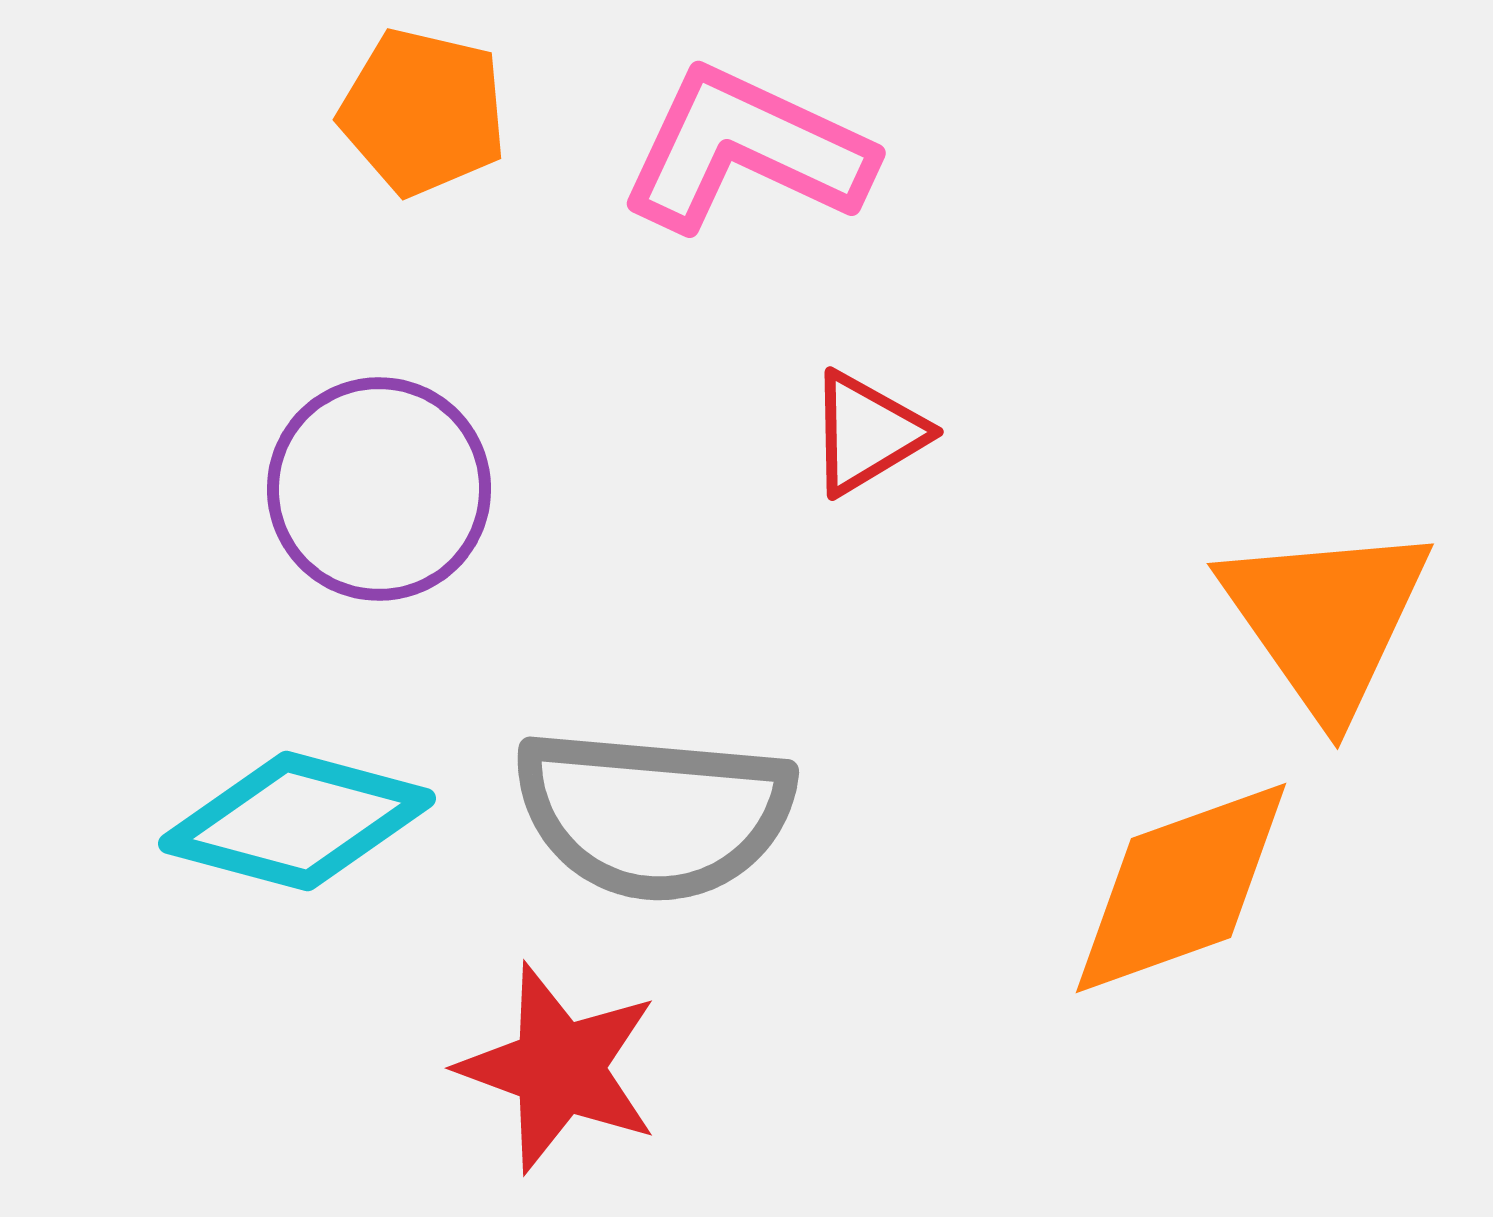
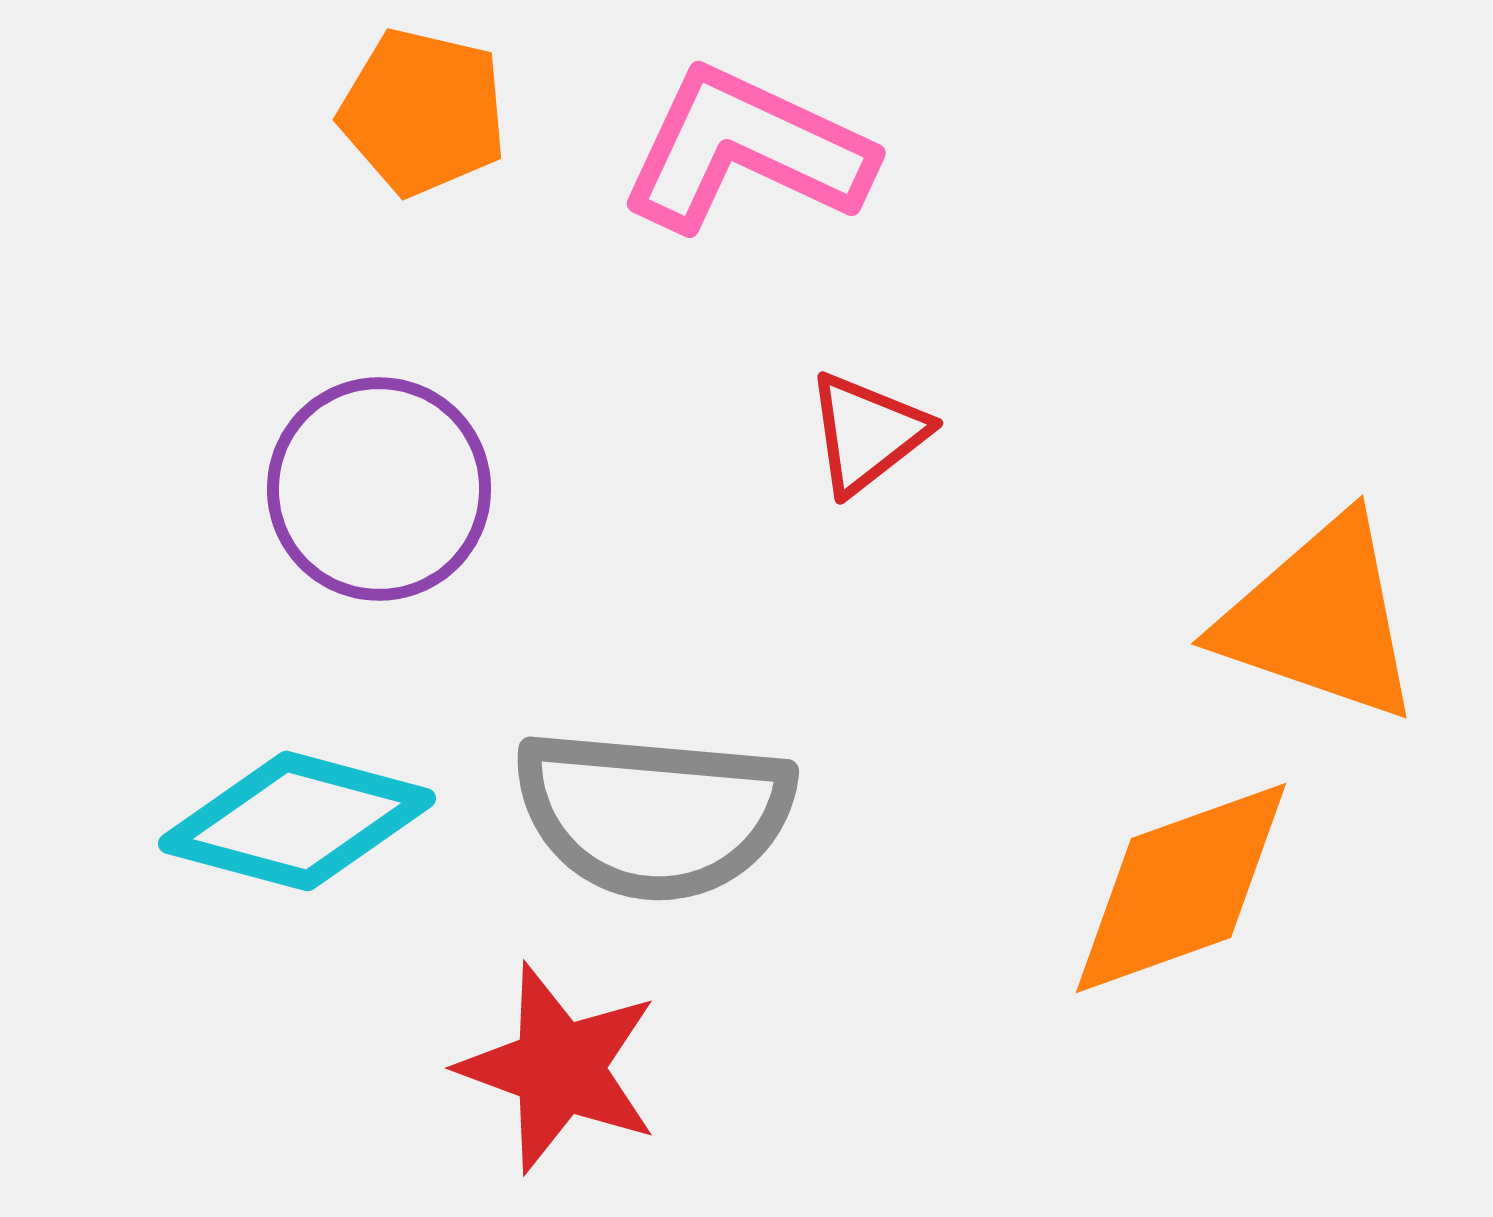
red triangle: rotated 7 degrees counterclockwise
orange triangle: moved 6 px left; rotated 36 degrees counterclockwise
